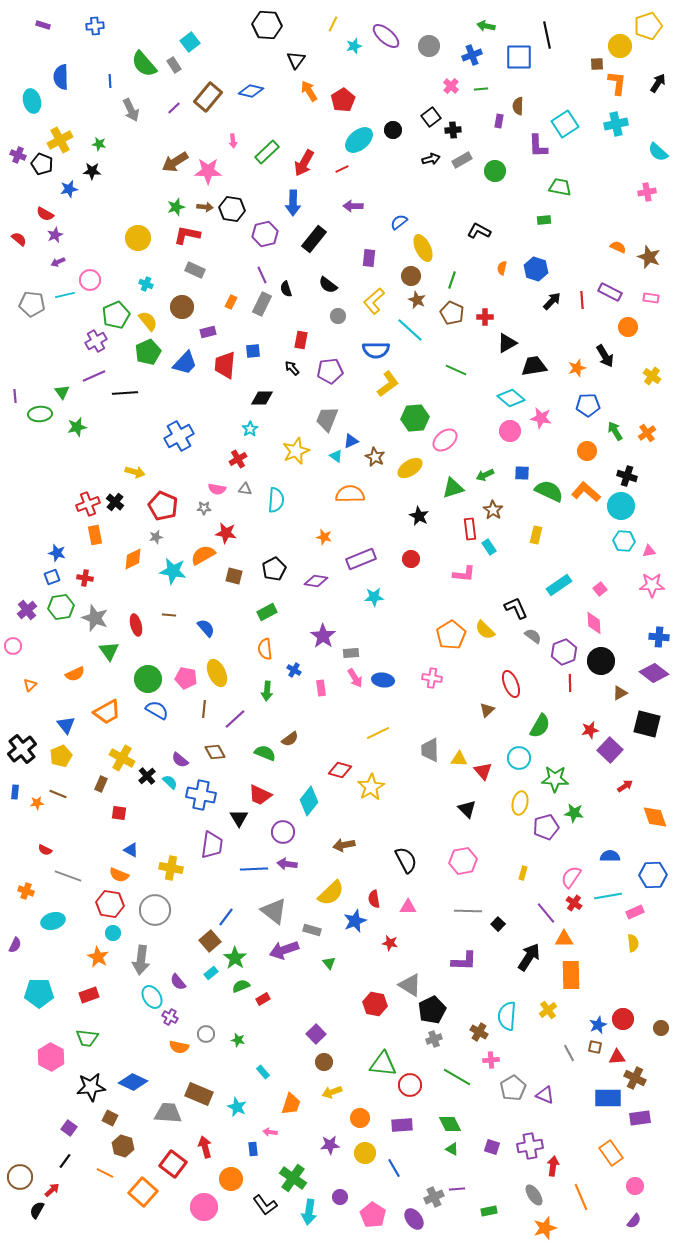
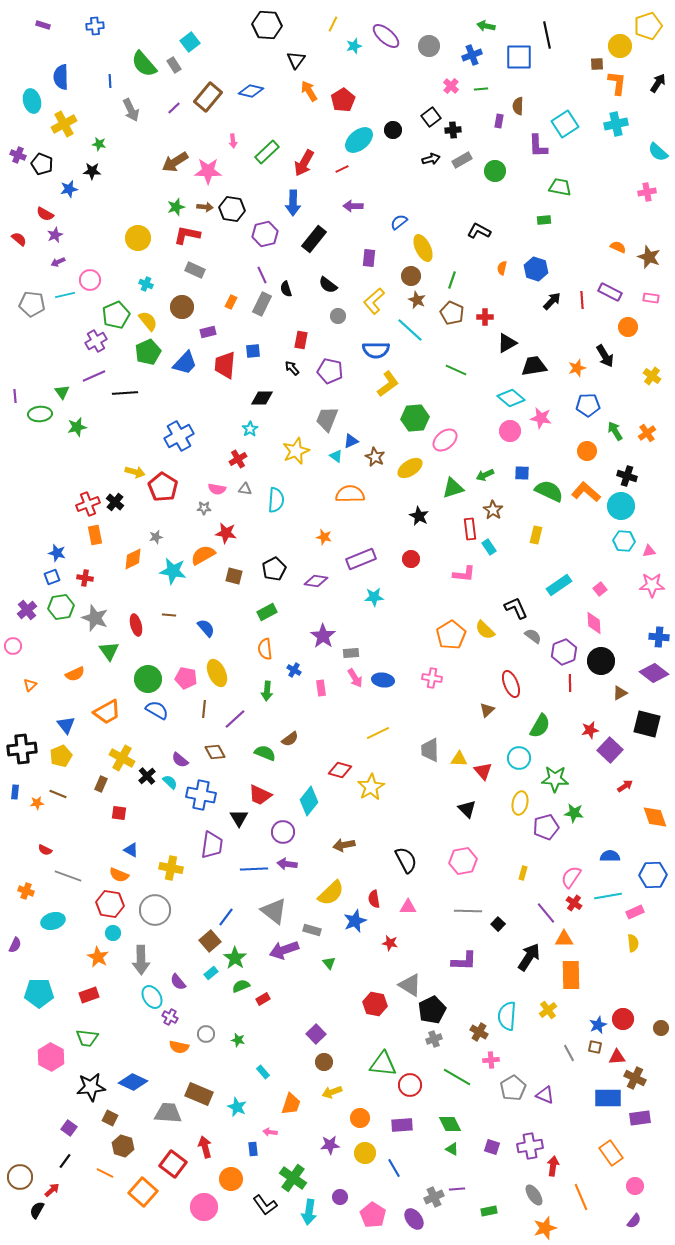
yellow cross at (60, 140): moved 4 px right, 16 px up
purple pentagon at (330, 371): rotated 20 degrees clockwise
red pentagon at (163, 506): moved 19 px up; rotated 8 degrees clockwise
black cross at (22, 749): rotated 32 degrees clockwise
gray arrow at (141, 960): rotated 8 degrees counterclockwise
